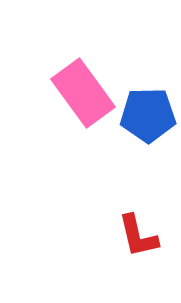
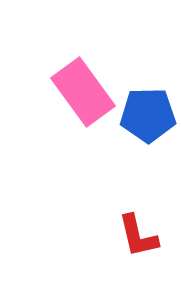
pink rectangle: moved 1 px up
